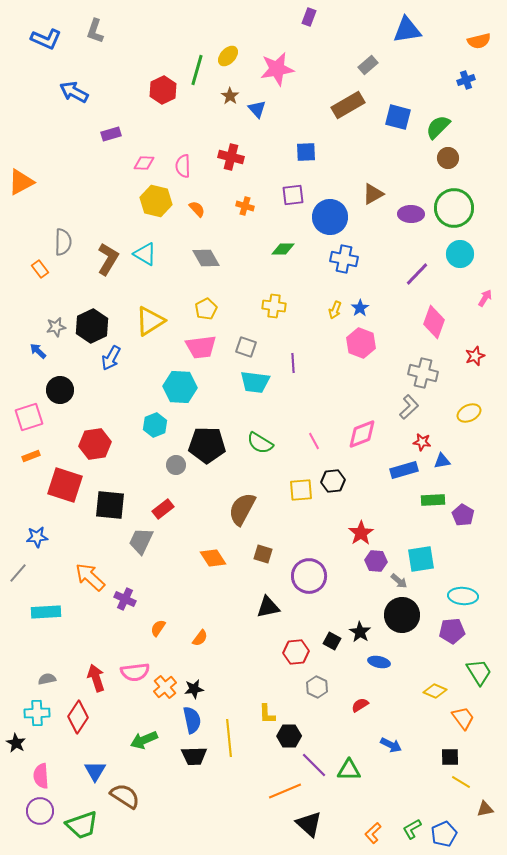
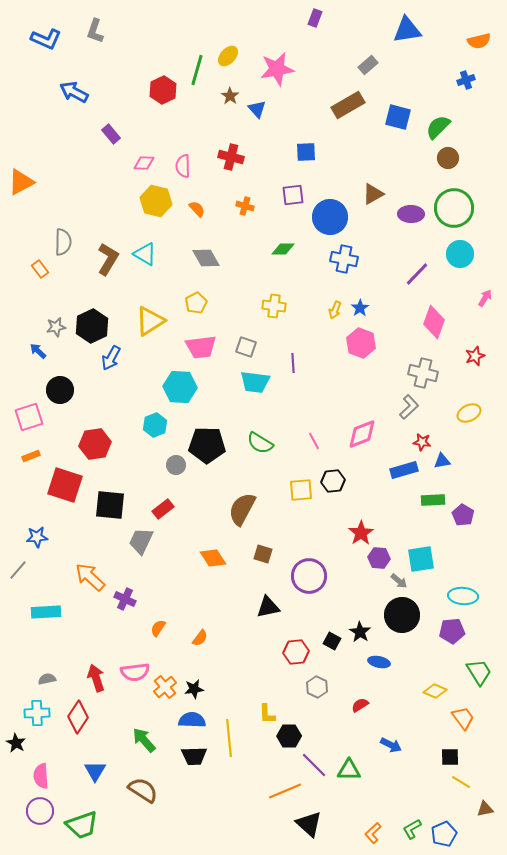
purple rectangle at (309, 17): moved 6 px right, 1 px down
purple rectangle at (111, 134): rotated 66 degrees clockwise
yellow pentagon at (206, 309): moved 10 px left, 6 px up
purple hexagon at (376, 561): moved 3 px right, 3 px up
gray line at (18, 573): moved 3 px up
blue semicircle at (192, 720): rotated 76 degrees counterclockwise
green arrow at (144, 740): rotated 72 degrees clockwise
brown semicircle at (125, 796): moved 18 px right, 6 px up
